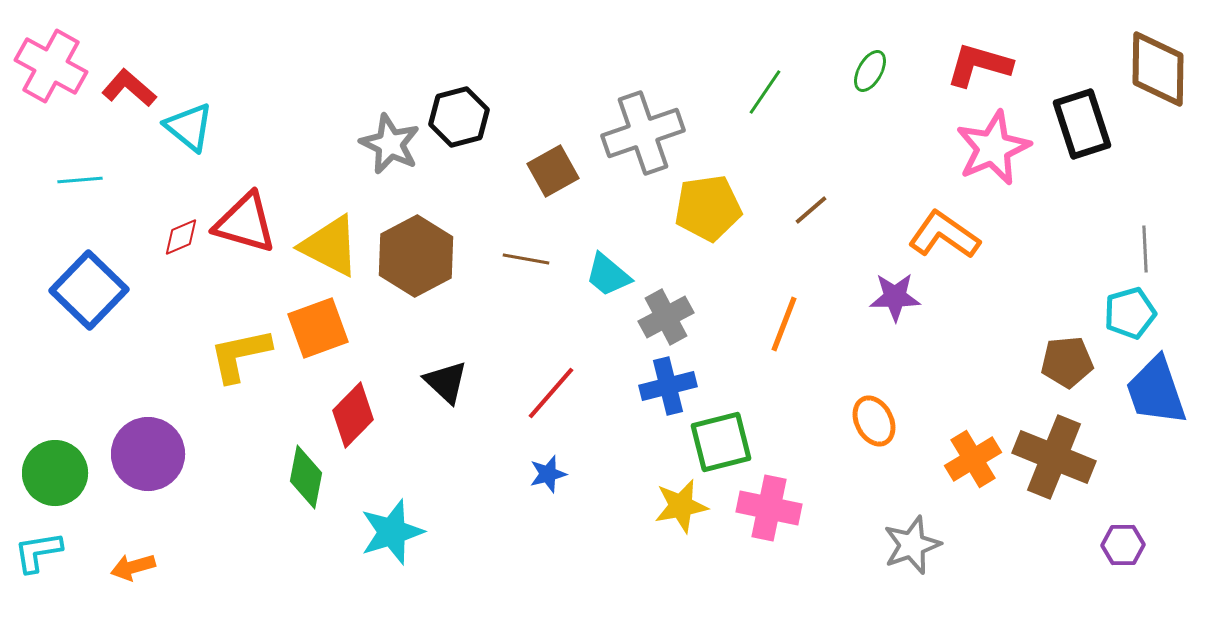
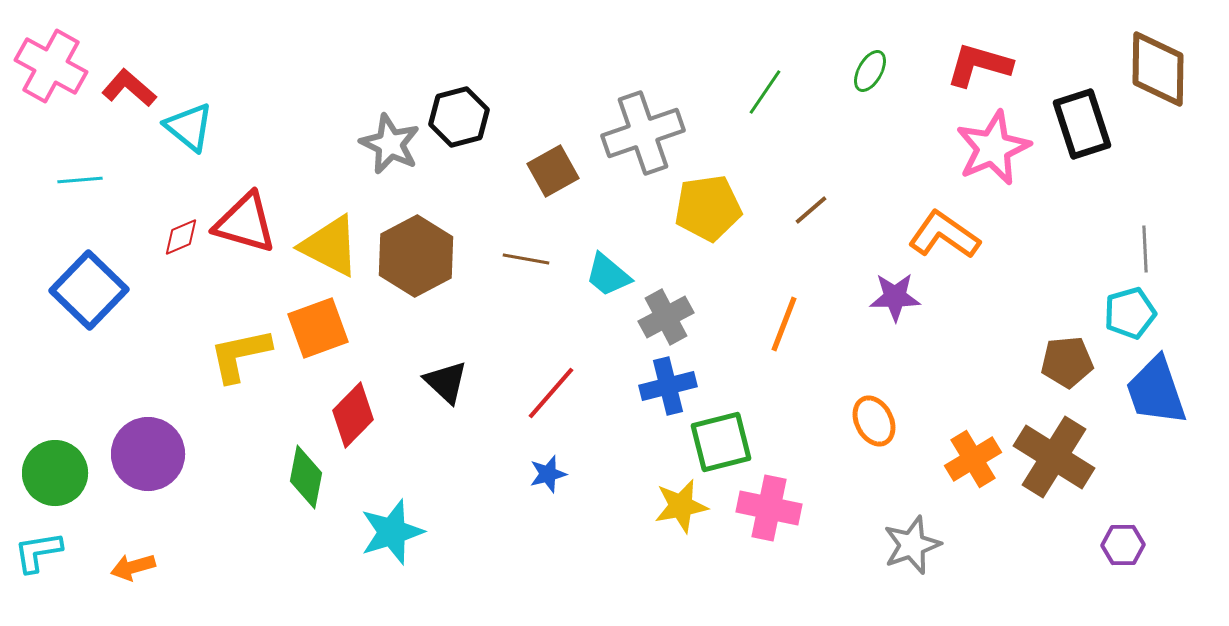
brown cross at (1054, 457): rotated 10 degrees clockwise
